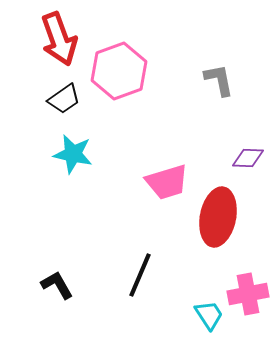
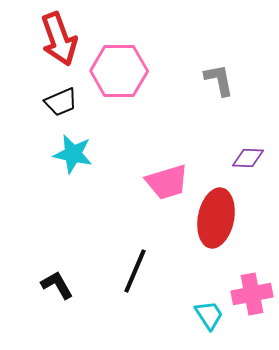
pink hexagon: rotated 20 degrees clockwise
black trapezoid: moved 3 px left, 3 px down; rotated 12 degrees clockwise
red ellipse: moved 2 px left, 1 px down
black line: moved 5 px left, 4 px up
pink cross: moved 4 px right
